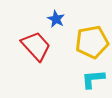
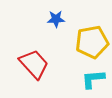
blue star: rotated 30 degrees counterclockwise
red trapezoid: moved 2 px left, 18 px down
